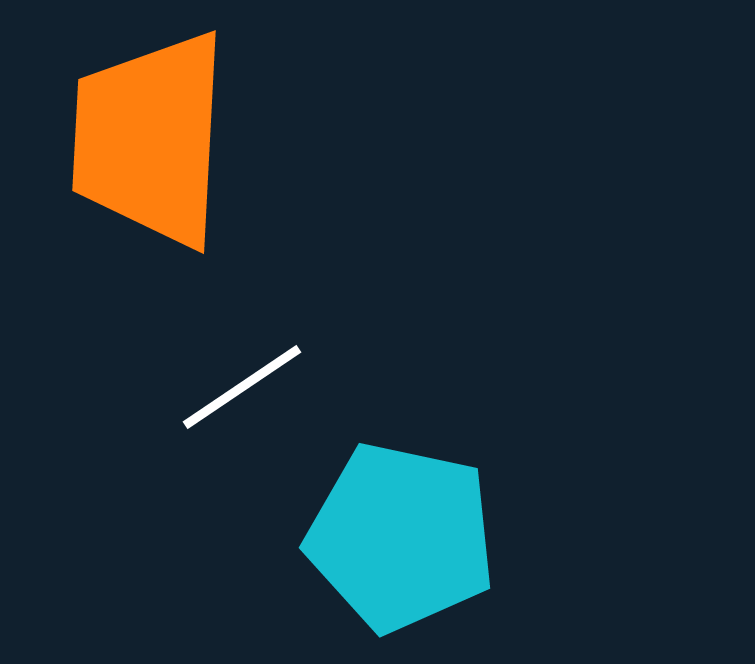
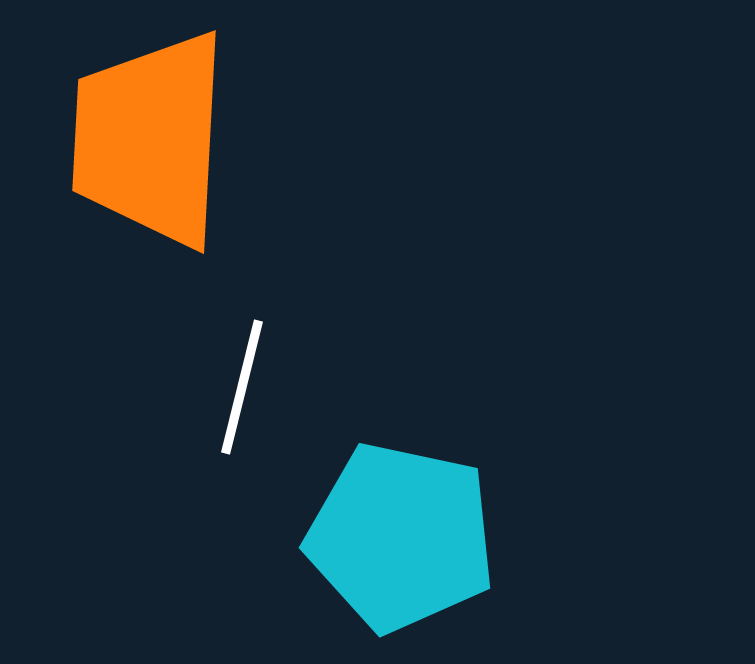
white line: rotated 42 degrees counterclockwise
